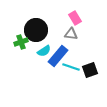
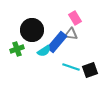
black circle: moved 4 px left
green cross: moved 4 px left, 7 px down
blue rectangle: moved 1 px left, 14 px up
